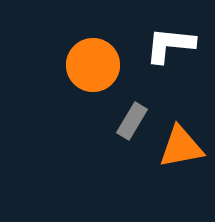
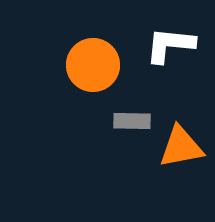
gray rectangle: rotated 60 degrees clockwise
